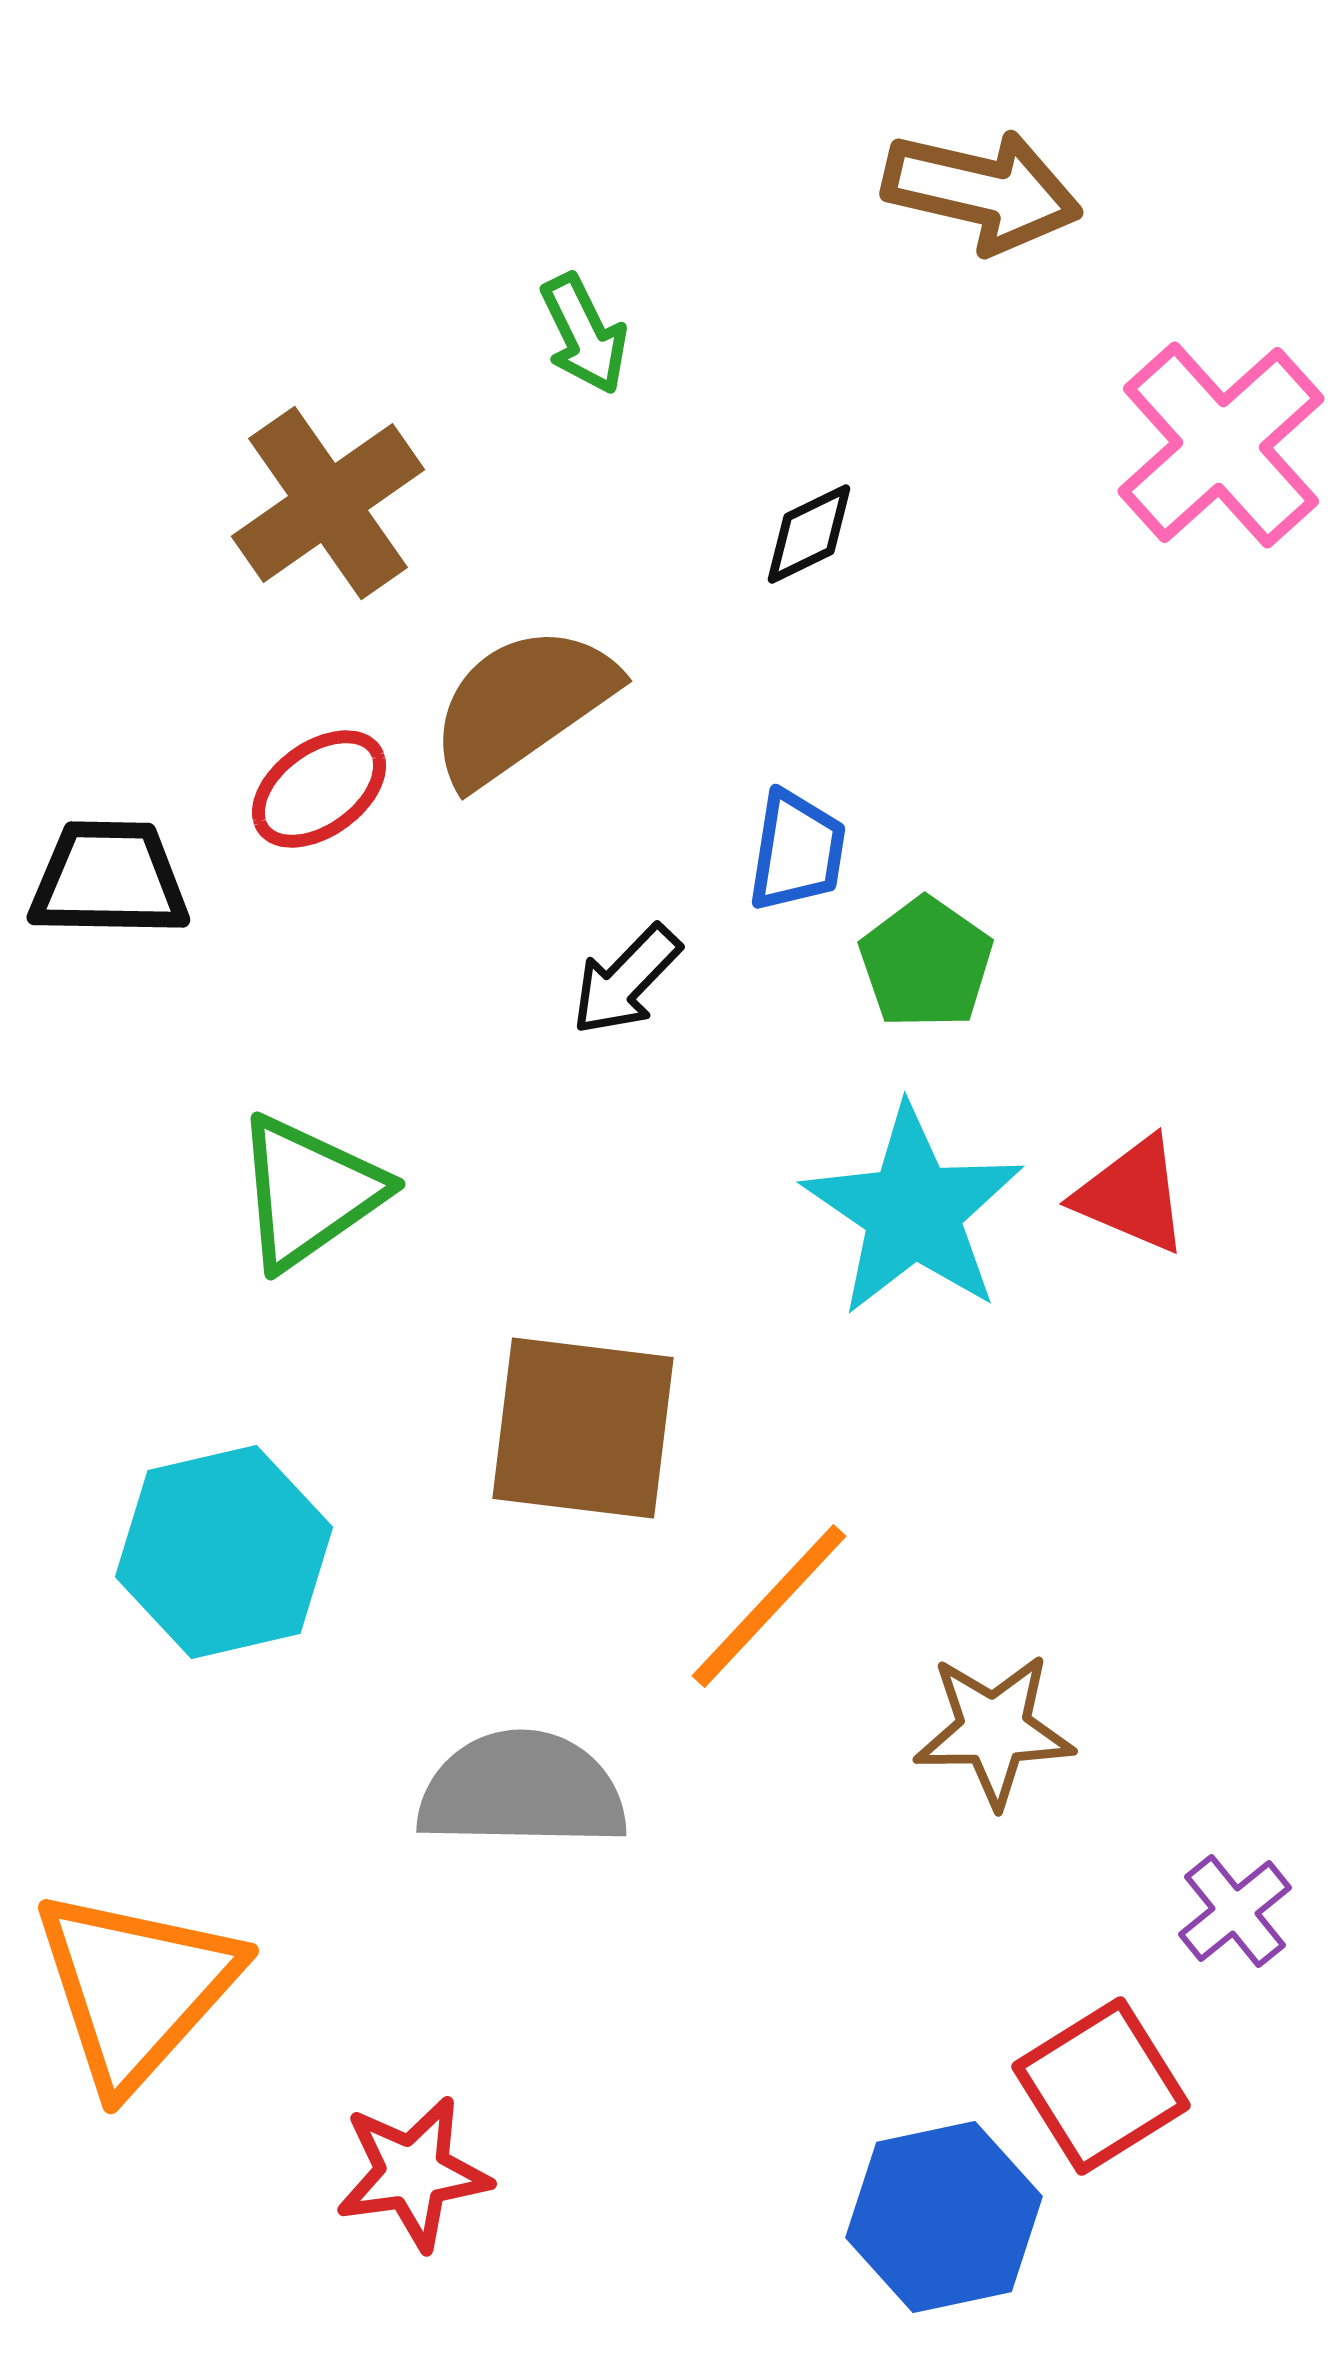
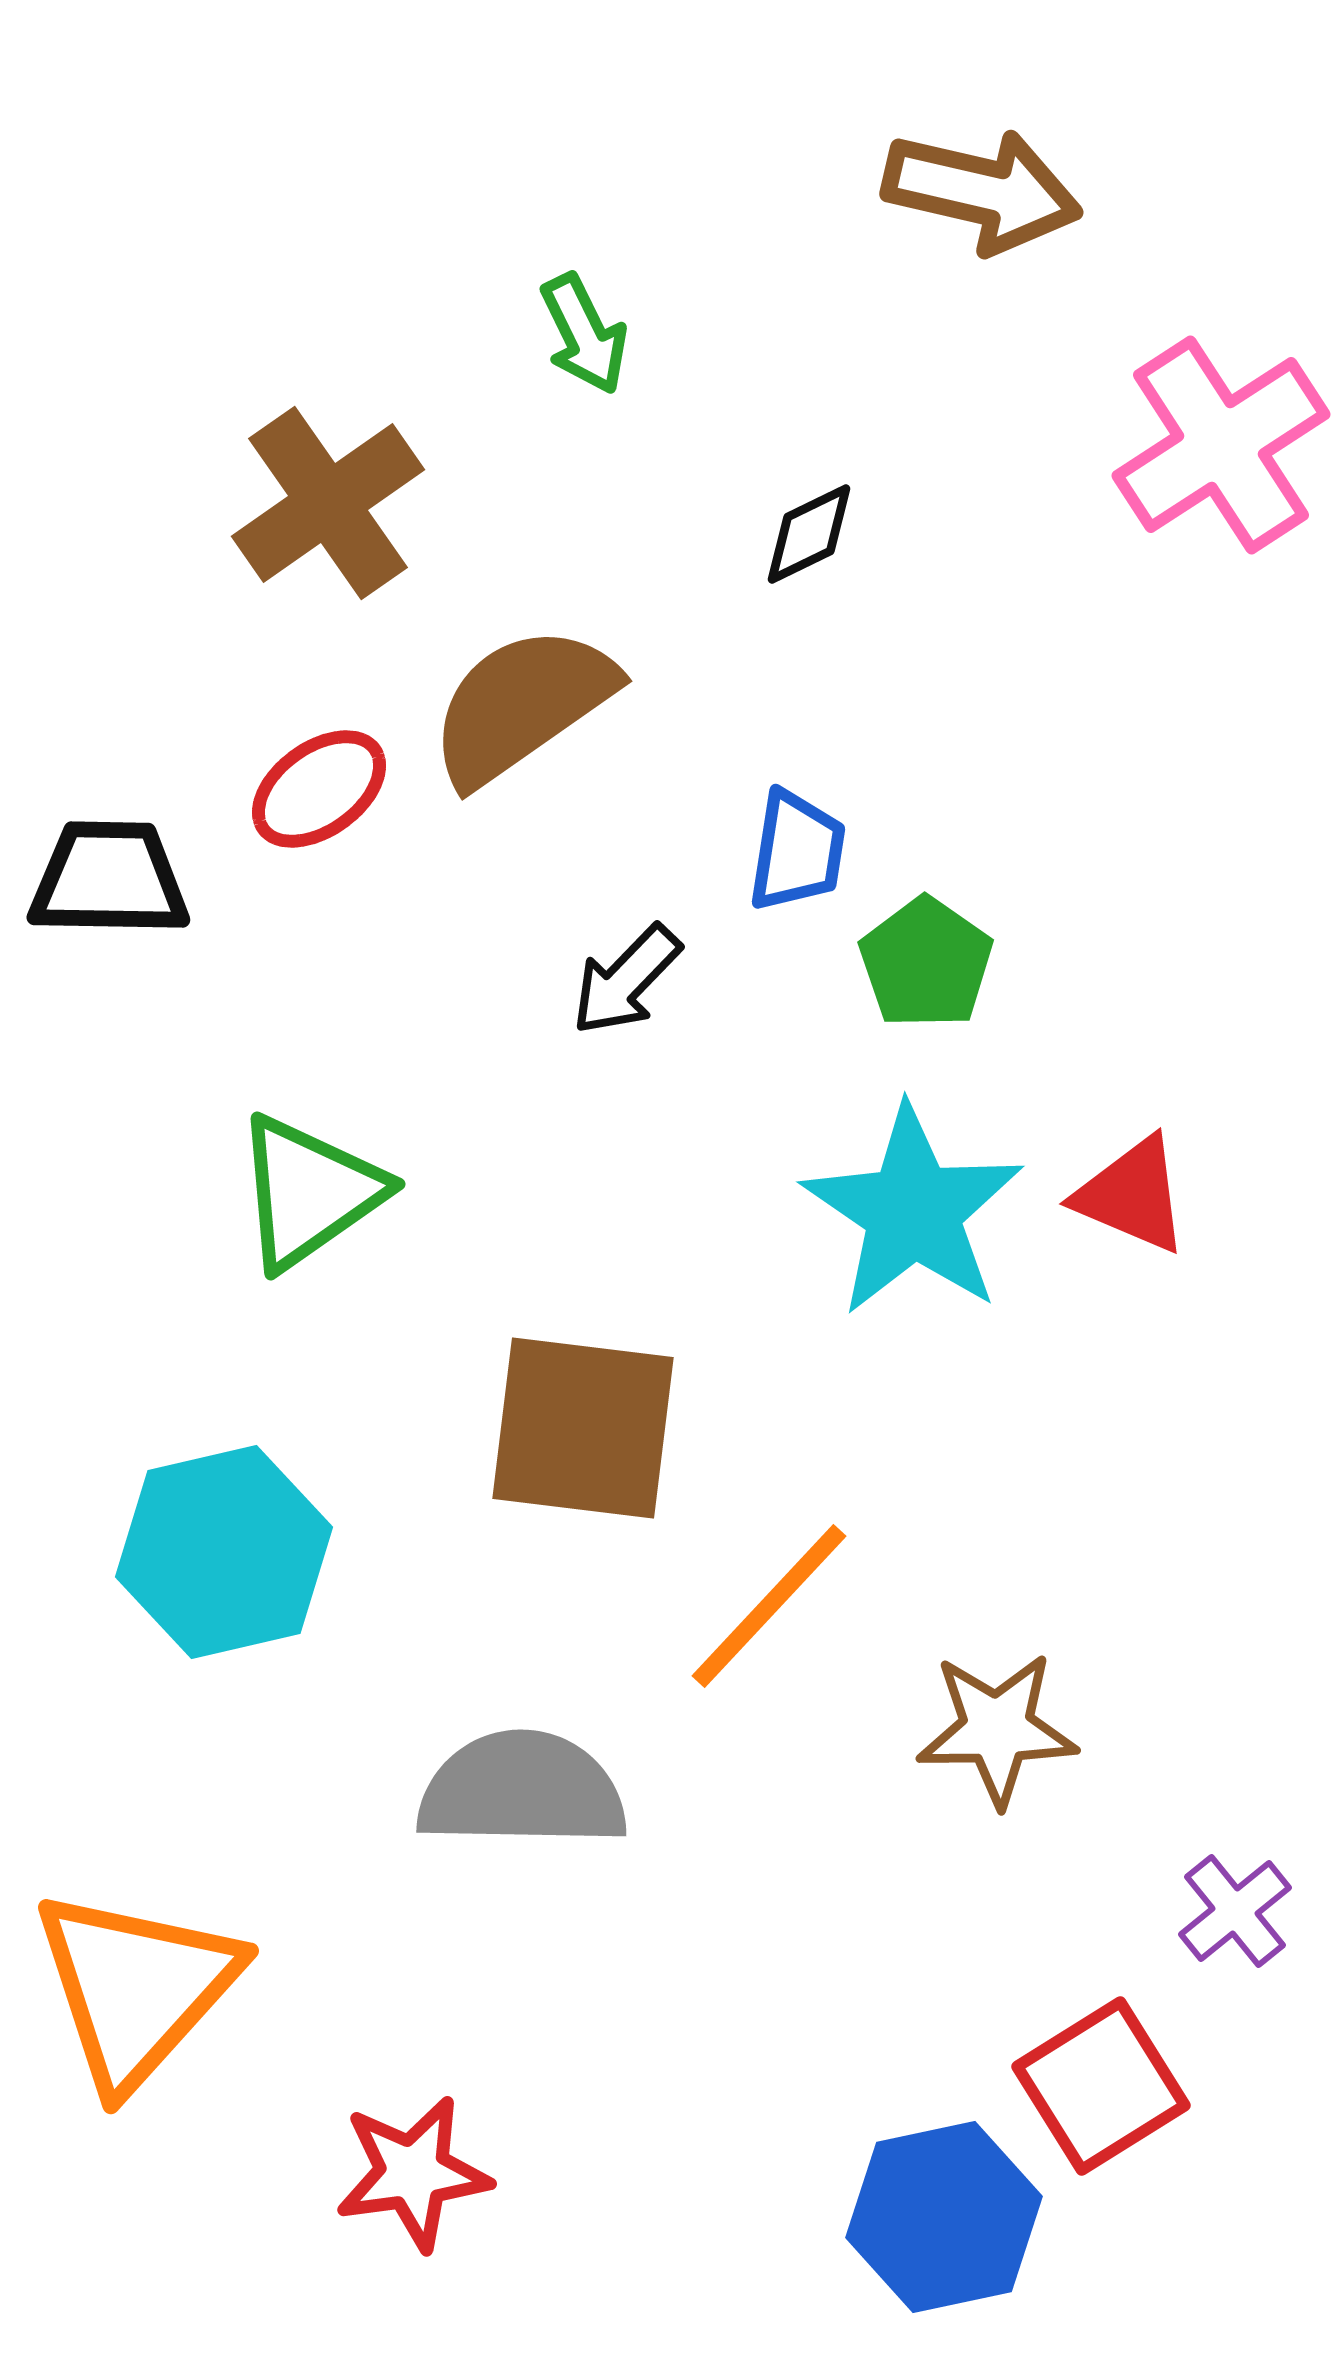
pink cross: rotated 9 degrees clockwise
brown star: moved 3 px right, 1 px up
